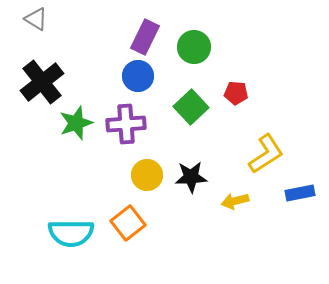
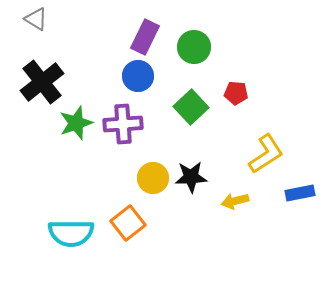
purple cross: moved 3 px left
yellow circle: moved 6 px right, 3 px down
